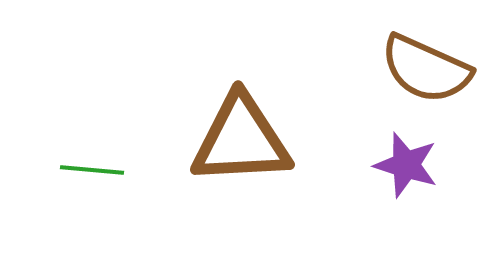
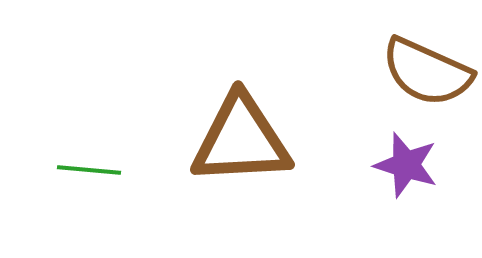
brown semicircle: moved 1 px right, 3 px down
green line: moved 3 px left
